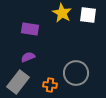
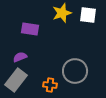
yellow star: rotated 24 degrees clockwise
purple semicircle: moved 8 px left
gray circle: moved 1 px left, 2 px up
gray rectangle: moved 2 px left, 2 px up
